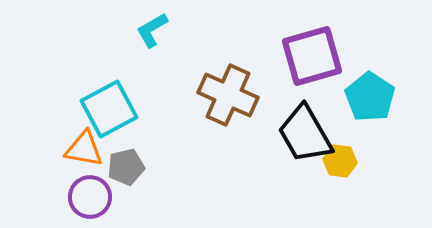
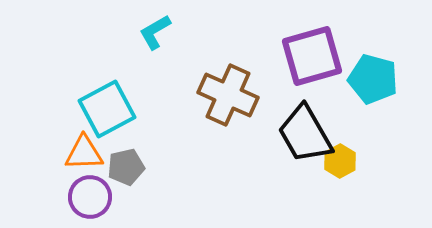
cyan L-shape: moved 3 px right, 2 px down
cyan pentagon: moved 3 px right, 18 px up; rotated 18 degrees counterclockwise
cyan square: moved 2 px left
orange triangle: moved 4 px down; rotated 12 degrees counterclockwise
yellow hexagon: rotated 24 degrees clockwise
